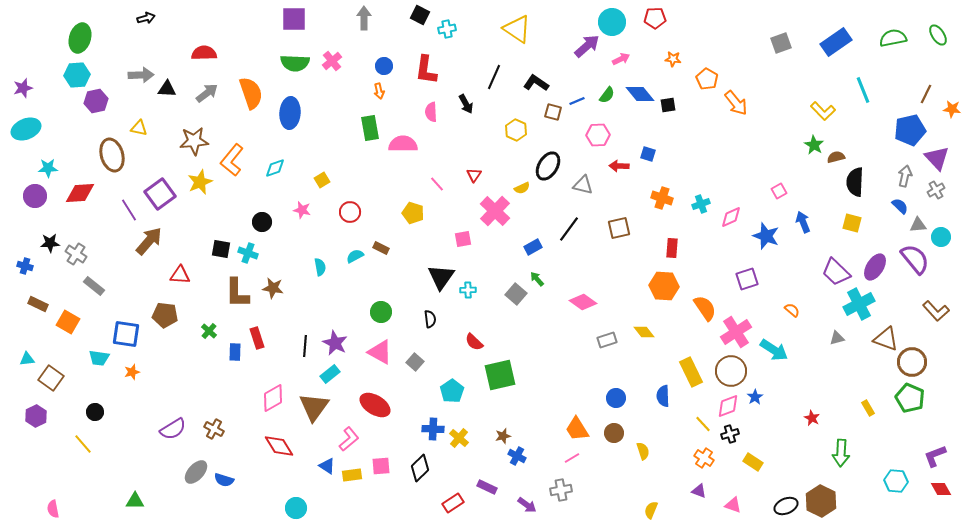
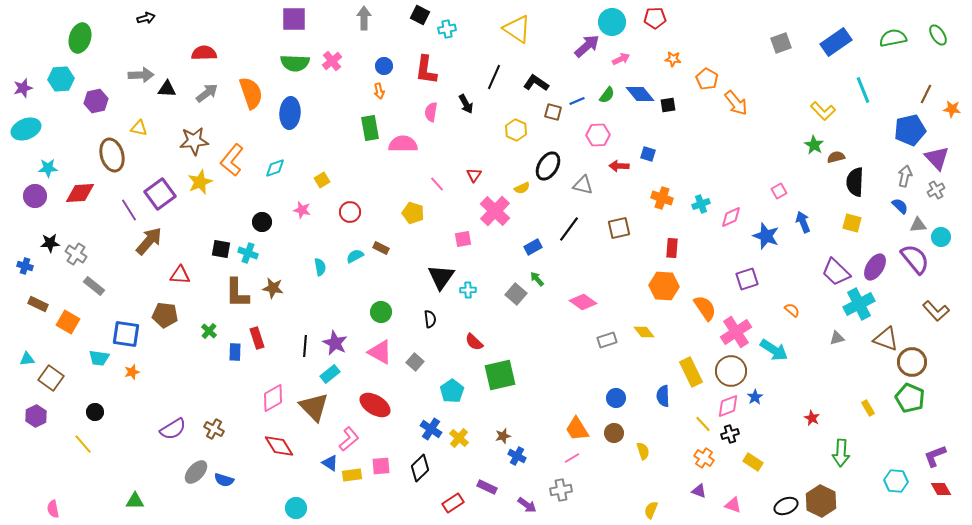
cyan hexagon at (77, 75): moved 16 px left, 4 px down
pink semicircle at (431, 112): rotated 12 degrees clockwise
brown triangle at (314, 407): rotated 20 degrees counterclockwise
blue cross at (433, 429): moved 2 px left; rotated 30 degrees clockwise
blue triangle at (327, 466): moved 3 px right, 3 px up
